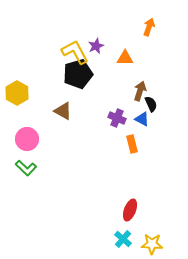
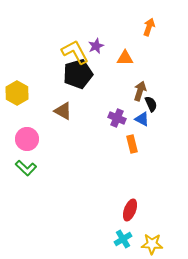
cyan cross: rotated 18 degrees clockwise
